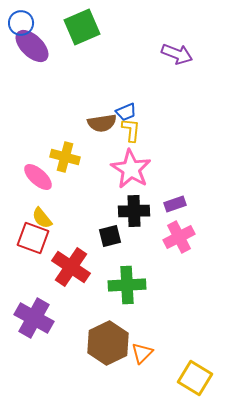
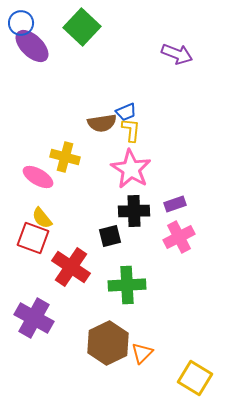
green square: rotated 24 degrees counterclockwise
pink ellipse: rotated 12 degrees counterclockwise
